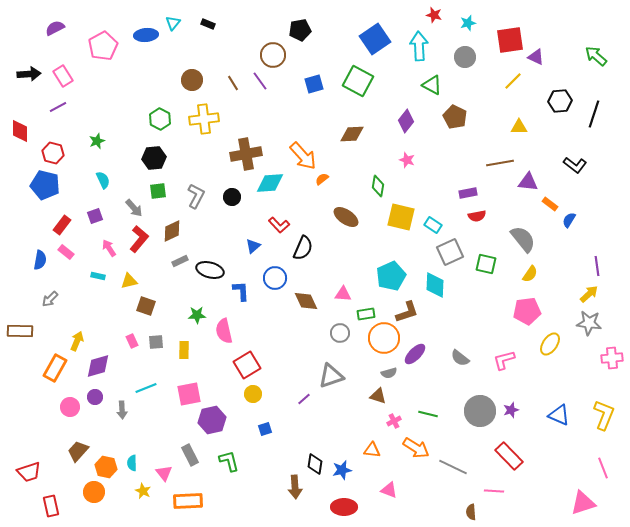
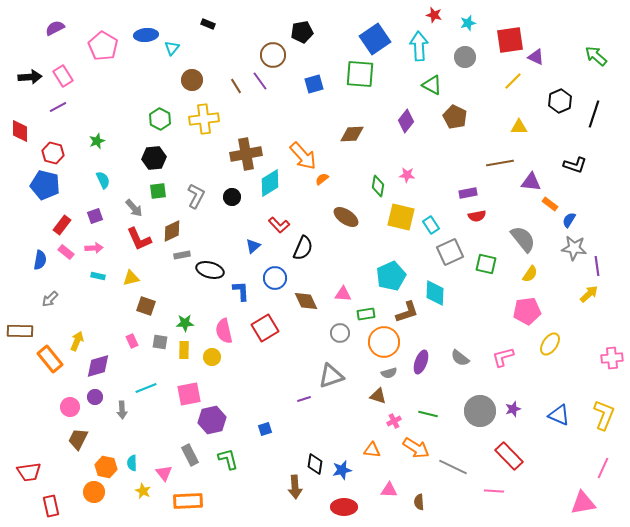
cyan triangle at (173, 23): moved 1 px left, 25 px down
black pentagon at (300, 30): moved 2 px right, 2 px down
pink pentagon at (103, 46): rotated 12 degrees counterclockwise
black arrow at (29, 74): moved 1 px right, 3 px down
green square at (358, 81): moved 2 px right, 7 px up; rotated 24 degrees counterclockwise
brown line at (233, 83): moved 3 px right, 3 px down
black hexagon at (560, 101): rotated 20 degrees counterclockwise
pink star at (407, 160): moved 15 px down; rotated 14 degrees counterclockwise
black L-shape at (575, 165): rotated 20 degrees counterclockwise
purple triangle at (528, 182): moved 3 px right
cyan diamond at (270, 183): rotated 28 degrees counterclockwise
cyan rectangle at (433, 225): moved 2 px left; rotated 24 degrees clockwise
red L-shape at (139, 239): rotated 116 degrees clockwise
pink arrow at (109, 248): moved 15 px left; rotated 120 degrees clockwise
gray rectangle at (180, 261): moved 2 px right, 6 px up; rotated 14 degrees clockwise
yellow triangle at (129, 281): moved 2 px right, 3 px up
cyan diamond at (435, 285): moved 8 px down
green star at (197, 315): moved 12 px left, 8 px down
gray star at (589, 323): moved 15 px left, 75 px up
orange circle at (384, 338): moved 4 px down
gray square at (156, 342): moved 4 px right; rotated 14 degrees clockwise
purple ellipse at (415, 354): moved 6 px right, 8 px down; rotated 25 degrees counterclockwise
pink L-shape at (504, 360): moved 1 px left, 3 px up
red square at (247, 365): moved 18 px right, 37 px up
orange rectangle at (55, 368): moved 5 px left, 9 px up; rotated 68 degrees counterclockwise
yellow circle at (253, 394): moved 41 px left, 37 px up
purple line at (304, 399): rotated 24 degrees clockwise
purple star at (511, 410): moved 2 px right, 1 px up
brown trapezoid at (78, 451): moved 12 px up; rotated 15 degrees counterclockwise
green L-shape at (229, 461): moved 1 px left, 2 px up
pink line at (603, 468): rotated 45 degrees clockwise
red trapezoid at (29, 472): rotated 10 degrees clockwise
pink triangle at (389, 490): rotated 18 degrees counterclockwise
pink triangle at (583, 503): rotated 8 degrees clockwise
brown semicircle at (471, 512): moved 52 px left, 10 px up
